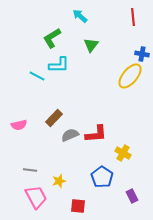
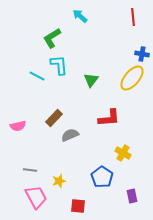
green triangle: moved 35 px down
cyan L-shape: rotated 95 degrees counterclockwise
yellow ellipse: moved 2 px right, 2 px down
pink semicircle: moved 1 px left, 1 px down
red L-shape: moved 13 px right, 16 px up
purple rectangle: rotated 16 degrees clockwise
